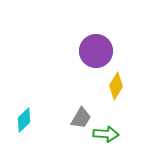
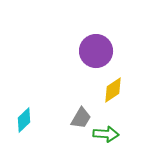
yellow diamond: moved 3 px left, 4 px down; rotated 24 degrees clockwise
